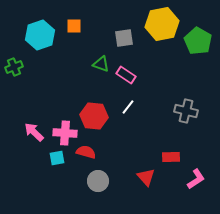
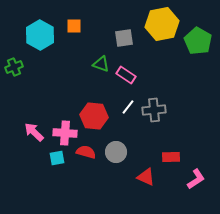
cyan hexagon: rotated 12 degrees counterclockwise
gray cross: moved 32 px left, 1 px up; rotated 20 degrees counterclockwise
red triangle: rotated 24 degrees counterclockwise
gray circle: moved 18 px right, 29 px up
